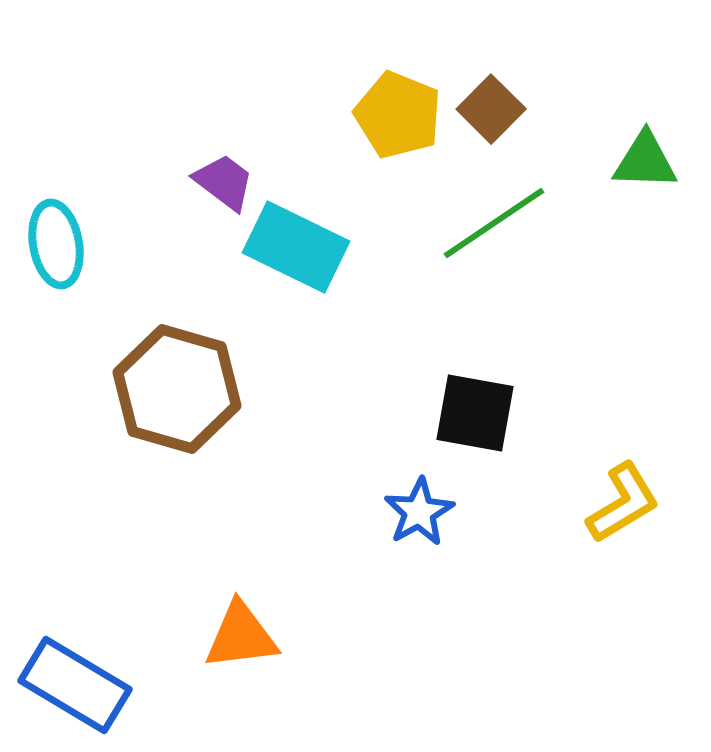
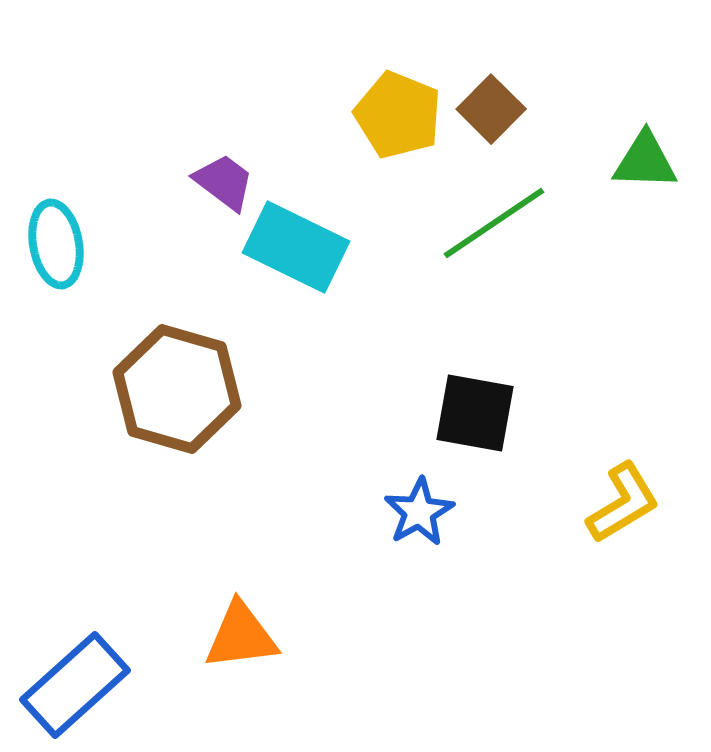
blue rectangle: rotated 73 degrees counterclockwise
